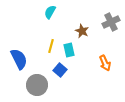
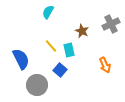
cyan semicircle: moved 2 px left
gray cross: moved 2 px down
yellow line: rotated 56 degrees counterclockwise
blue semicircle: moved 2 px right
orange arrow: moved 2 px down
